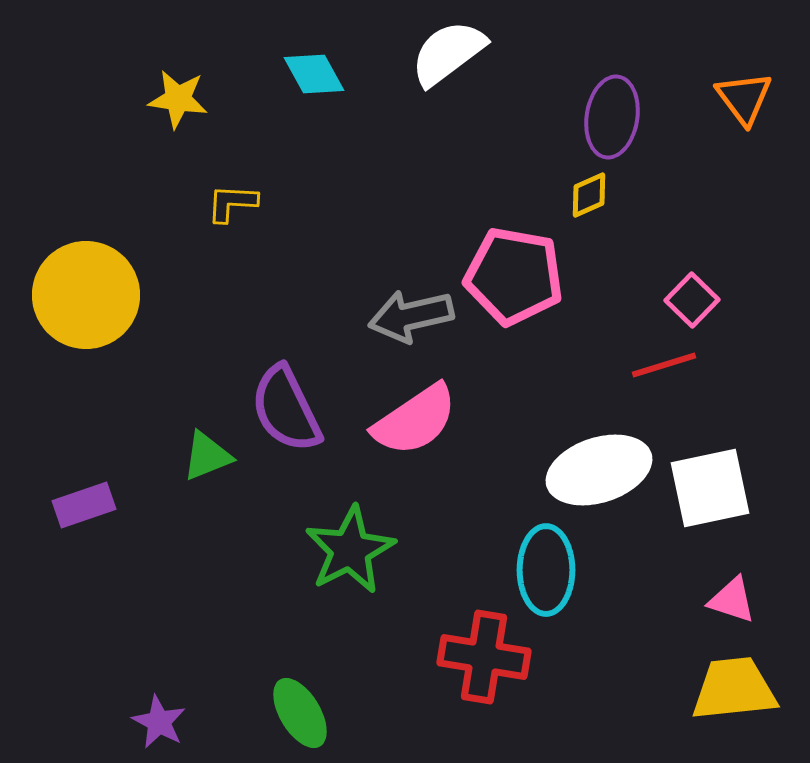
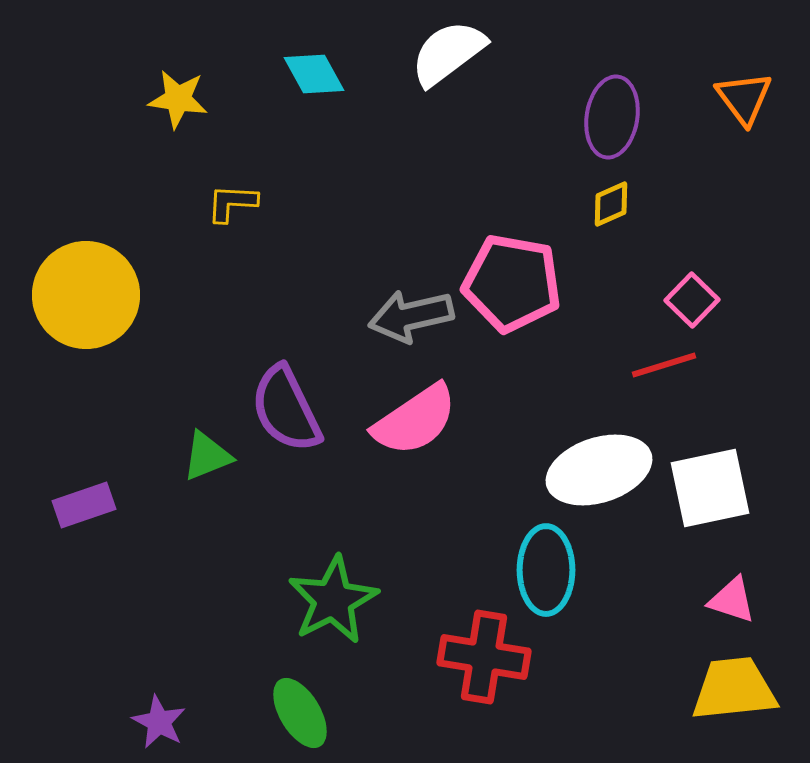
yellow diamond: moved 22 px right, 9 px down
pink pentagon: moved 2 px left, 7 px down
green star: moved 17 px left, 50 px down
